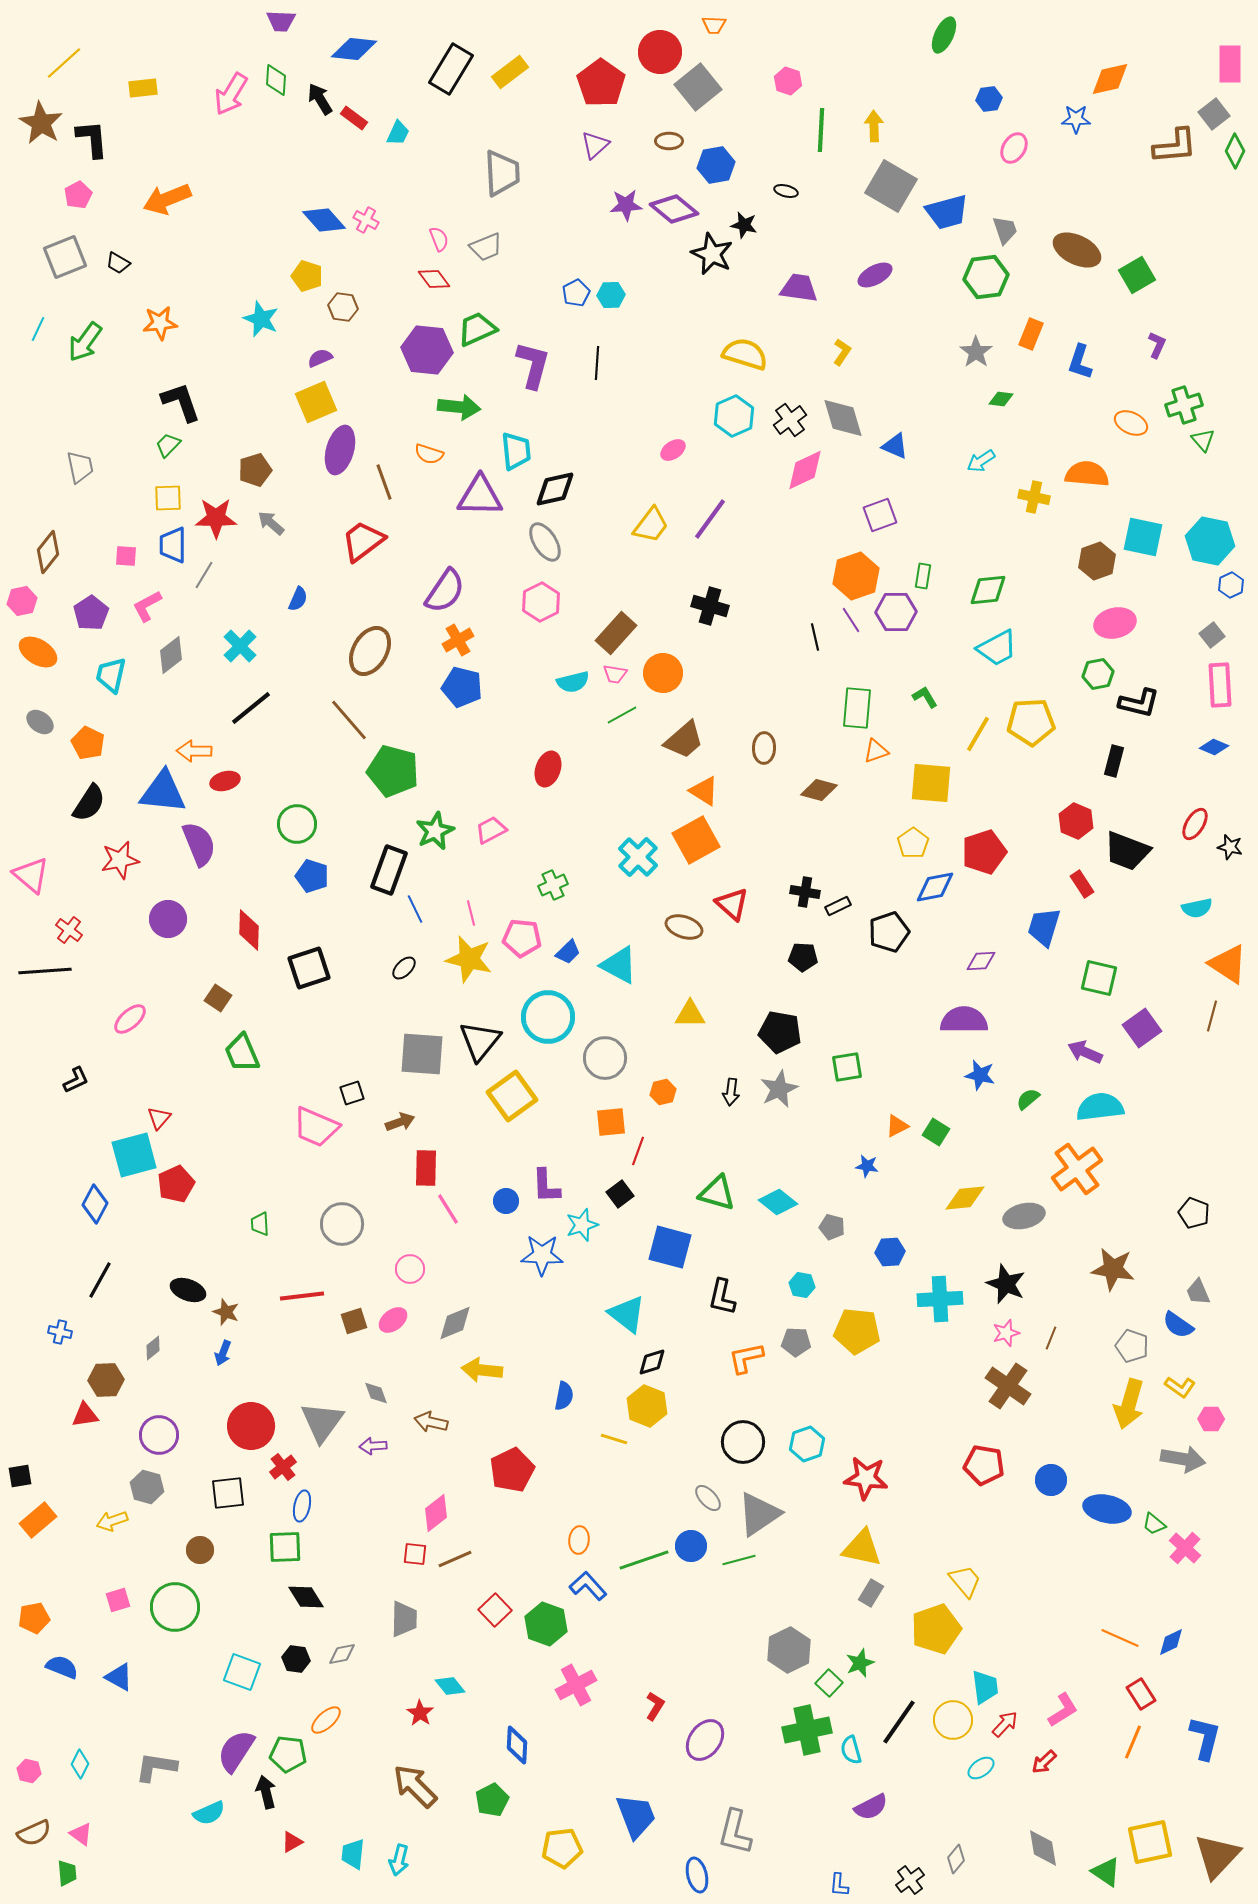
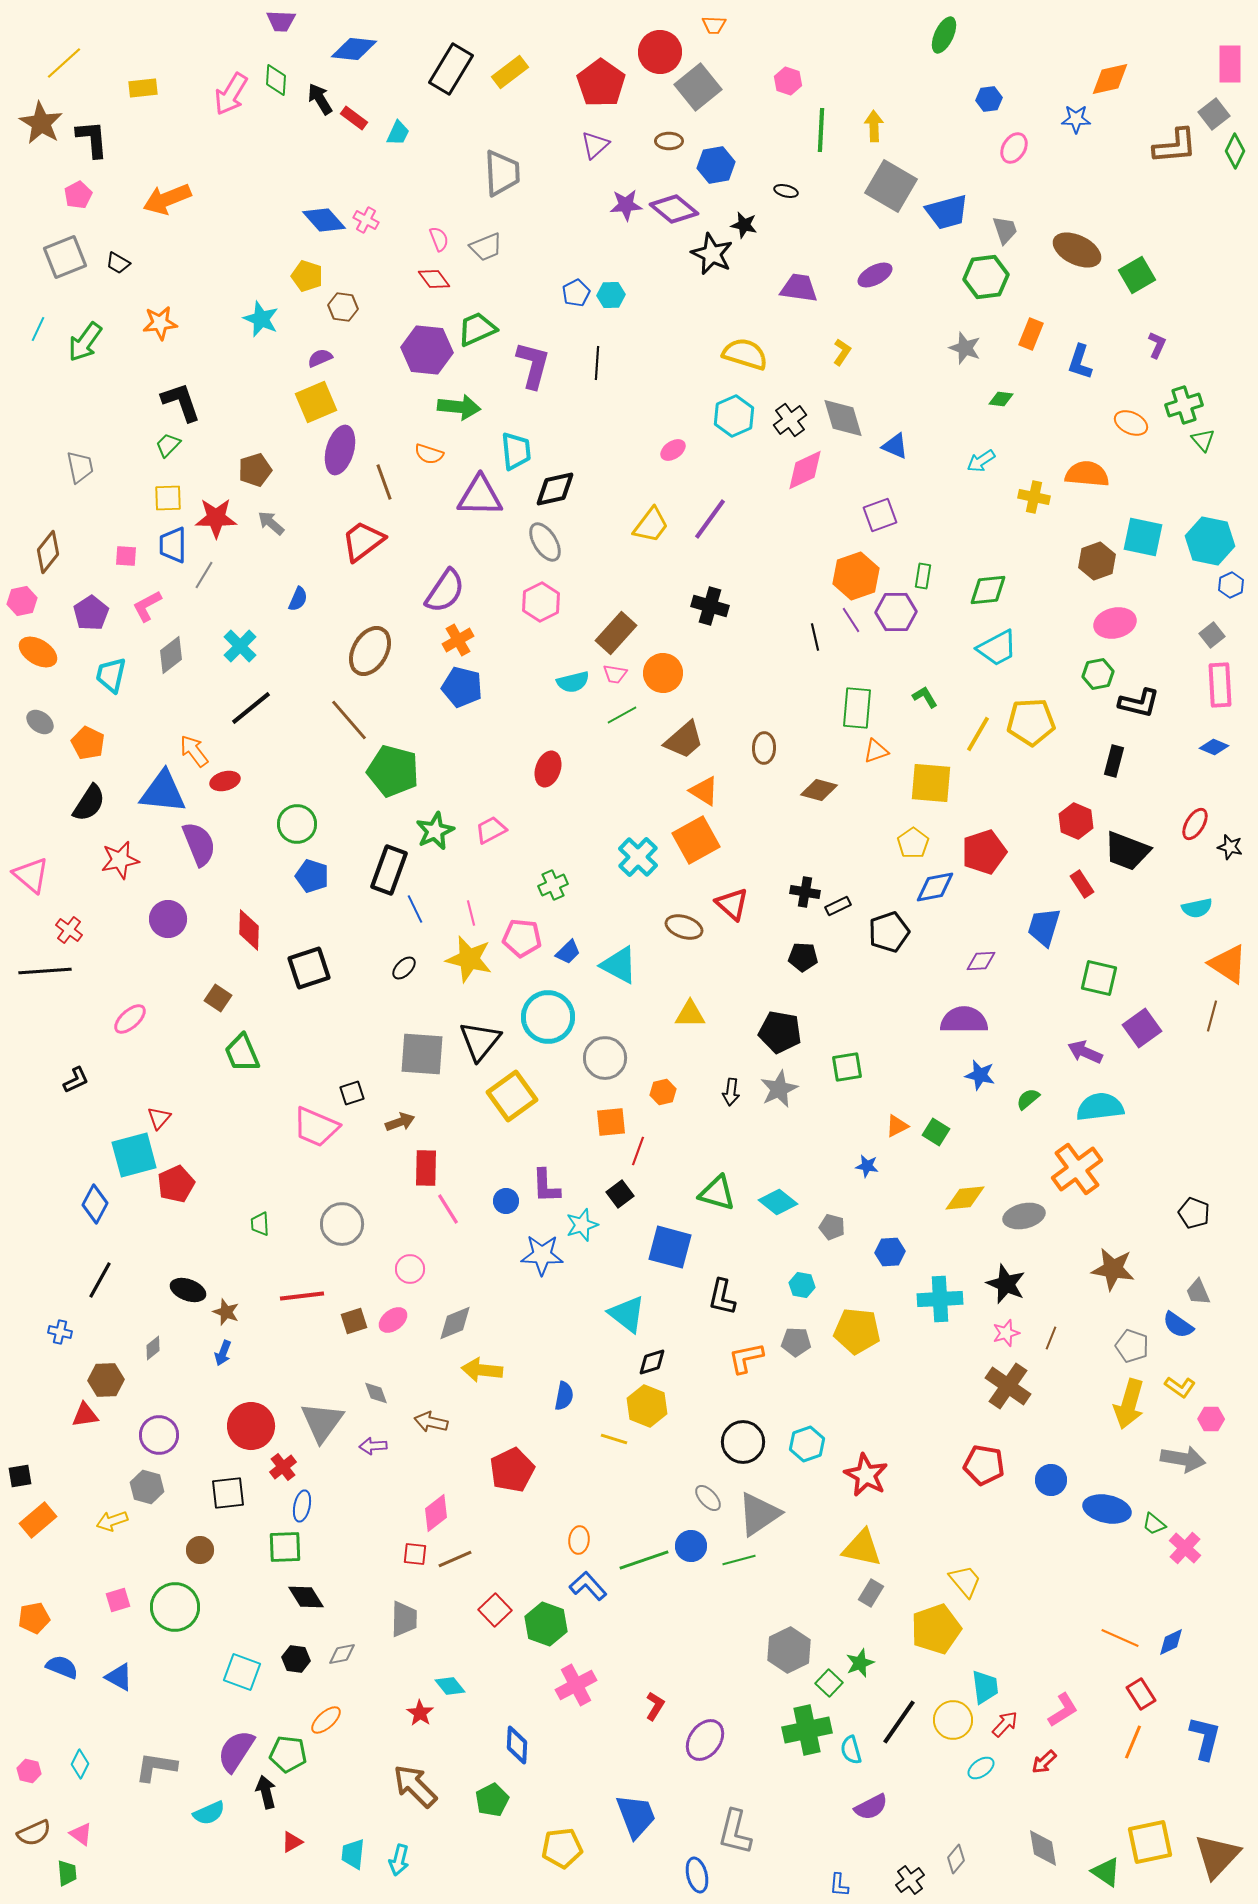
gray star at (976, 352): moved 11 px left, 4 px up; rotated 16 degrees counterclockwise
orange arrow at (194, 751): rotated 52 degrees clockwise
red star at (866, 1478): moved 3 px up; rotated 21 degrees clockwise
